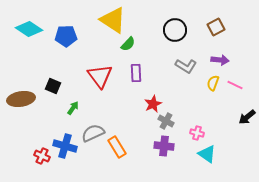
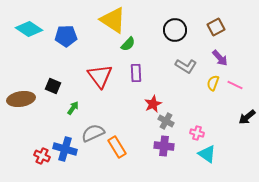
purple arrow: moved 2 px up; rotated 42 degrees clockwise
blue cross: moved 3 px down
